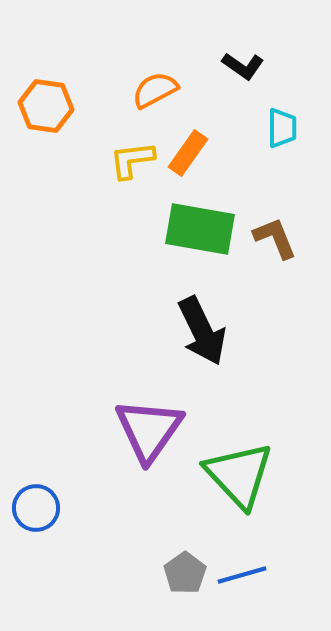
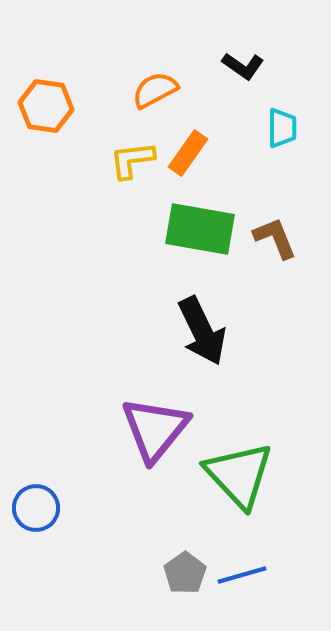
purple triangle: moved 6 px right, 1 px up; rotated 4 degrees clockwise
